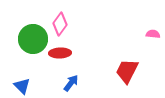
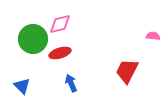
pink diamond: rotated 40 degrees clockwise
pink semicircle: moved 2 px down
red ellipse: rotated 15 degrees counterclockwise
blue arrow: rotated 60 degrees counterclockwise
